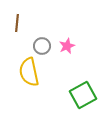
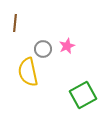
brown line: moved 2 px left
gray circle: moved 1 px right, 3 px down
yellow semicircle: moved 1 px left
